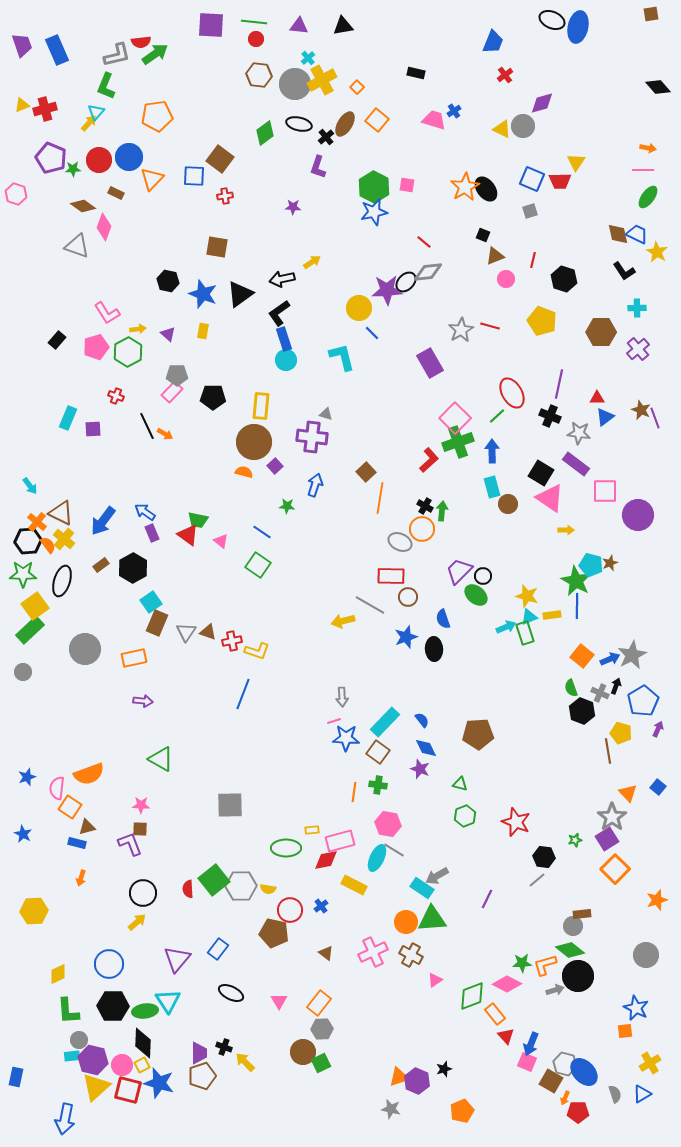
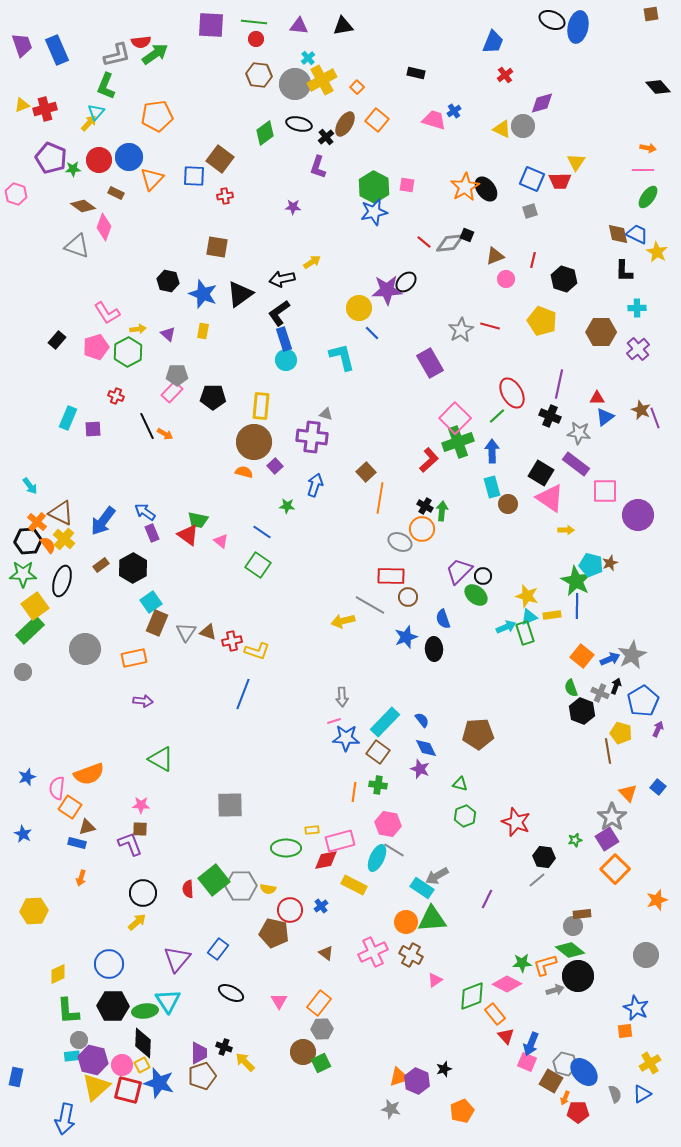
black square at (483, 235): moved 16 px left
black L-shape at (624, 271): rotated 35 degrees clockwise
gray diamond at (428, 272): moved 22 px right, 29 px up
